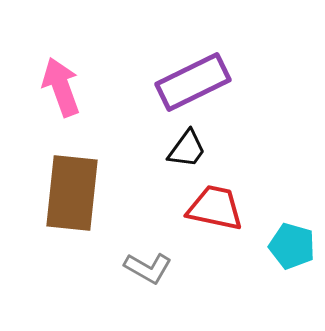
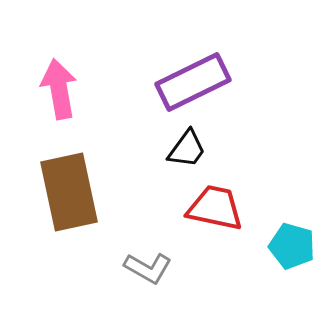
pink arrow: moved 2 px left, 2 px down; rotated 10 degrees clockwise
brown rectangle: moved 3 px left, 1 px up; rotated 18 degrees counterclockwise
